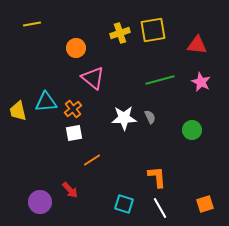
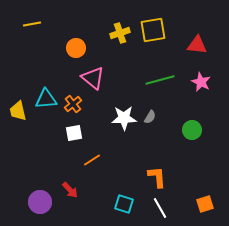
cyan triangle: moved 3 px up
orange cross: moved 5 px up
gray semicircle: rotated 56 degrees clockwise
